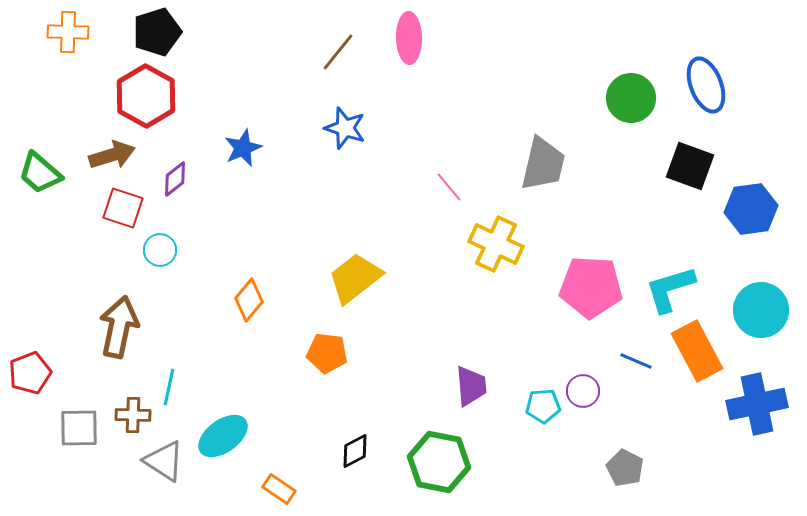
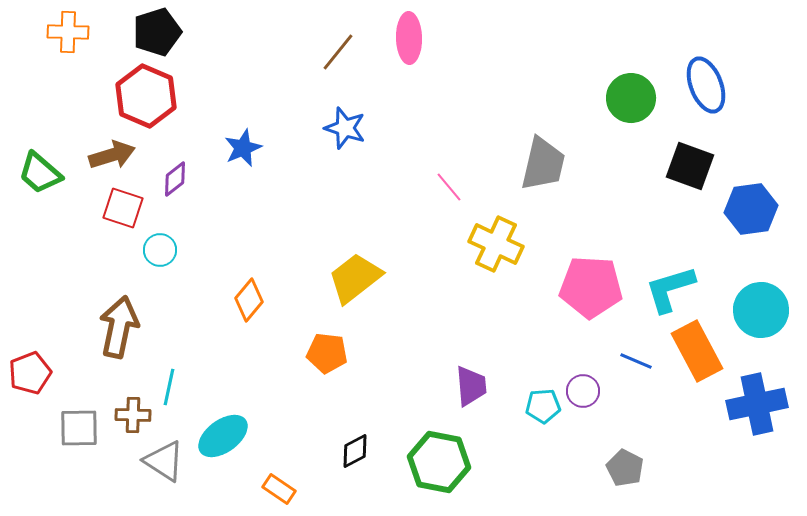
red hexagon at (146, 96): rotated 6 degrees counterclockwise
